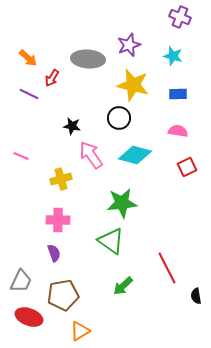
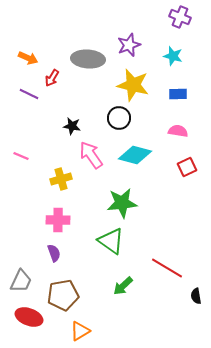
orange arrow: rotated 18 degrees counterclockwise
red line: rotated 32 degrees counterclockwise
